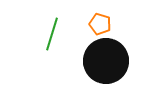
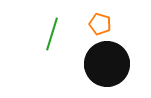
black circle: moved 1 px right, 3 px down
